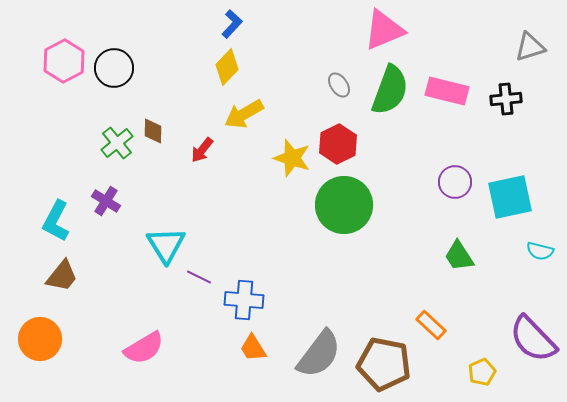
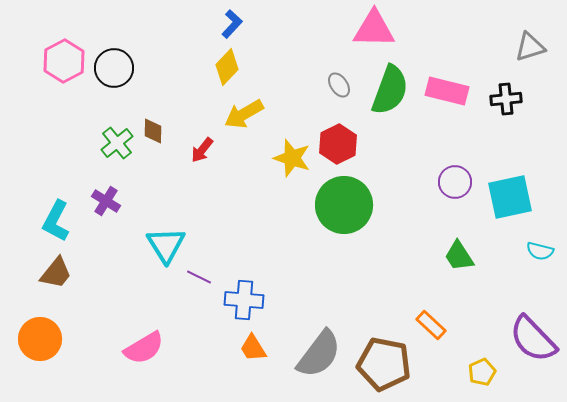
pink triangle: moved 10 px left, 1 px up; rotated 24 degrees clockwise
brown trapezoid: moved 6 px left, 3 px up
